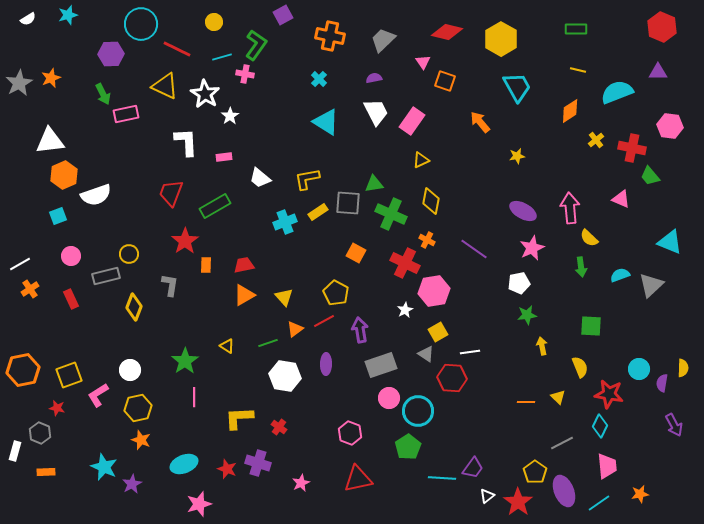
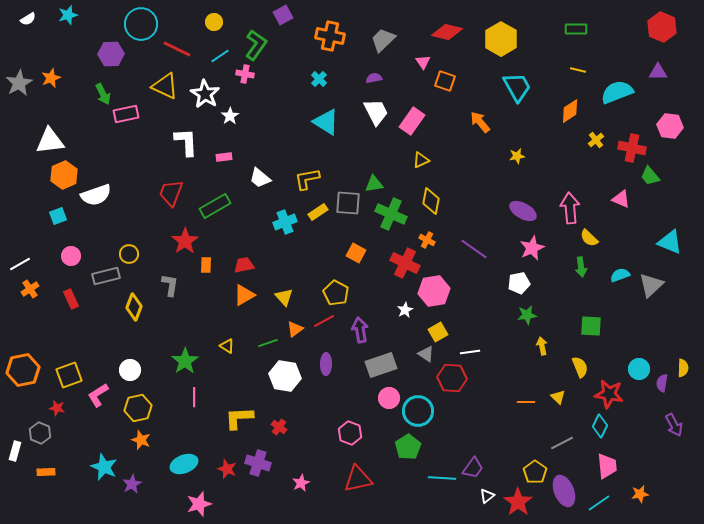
cyan line at (222, 57): moved 2 px left, 1 px up; rotated 18 degrees counterclockwise
